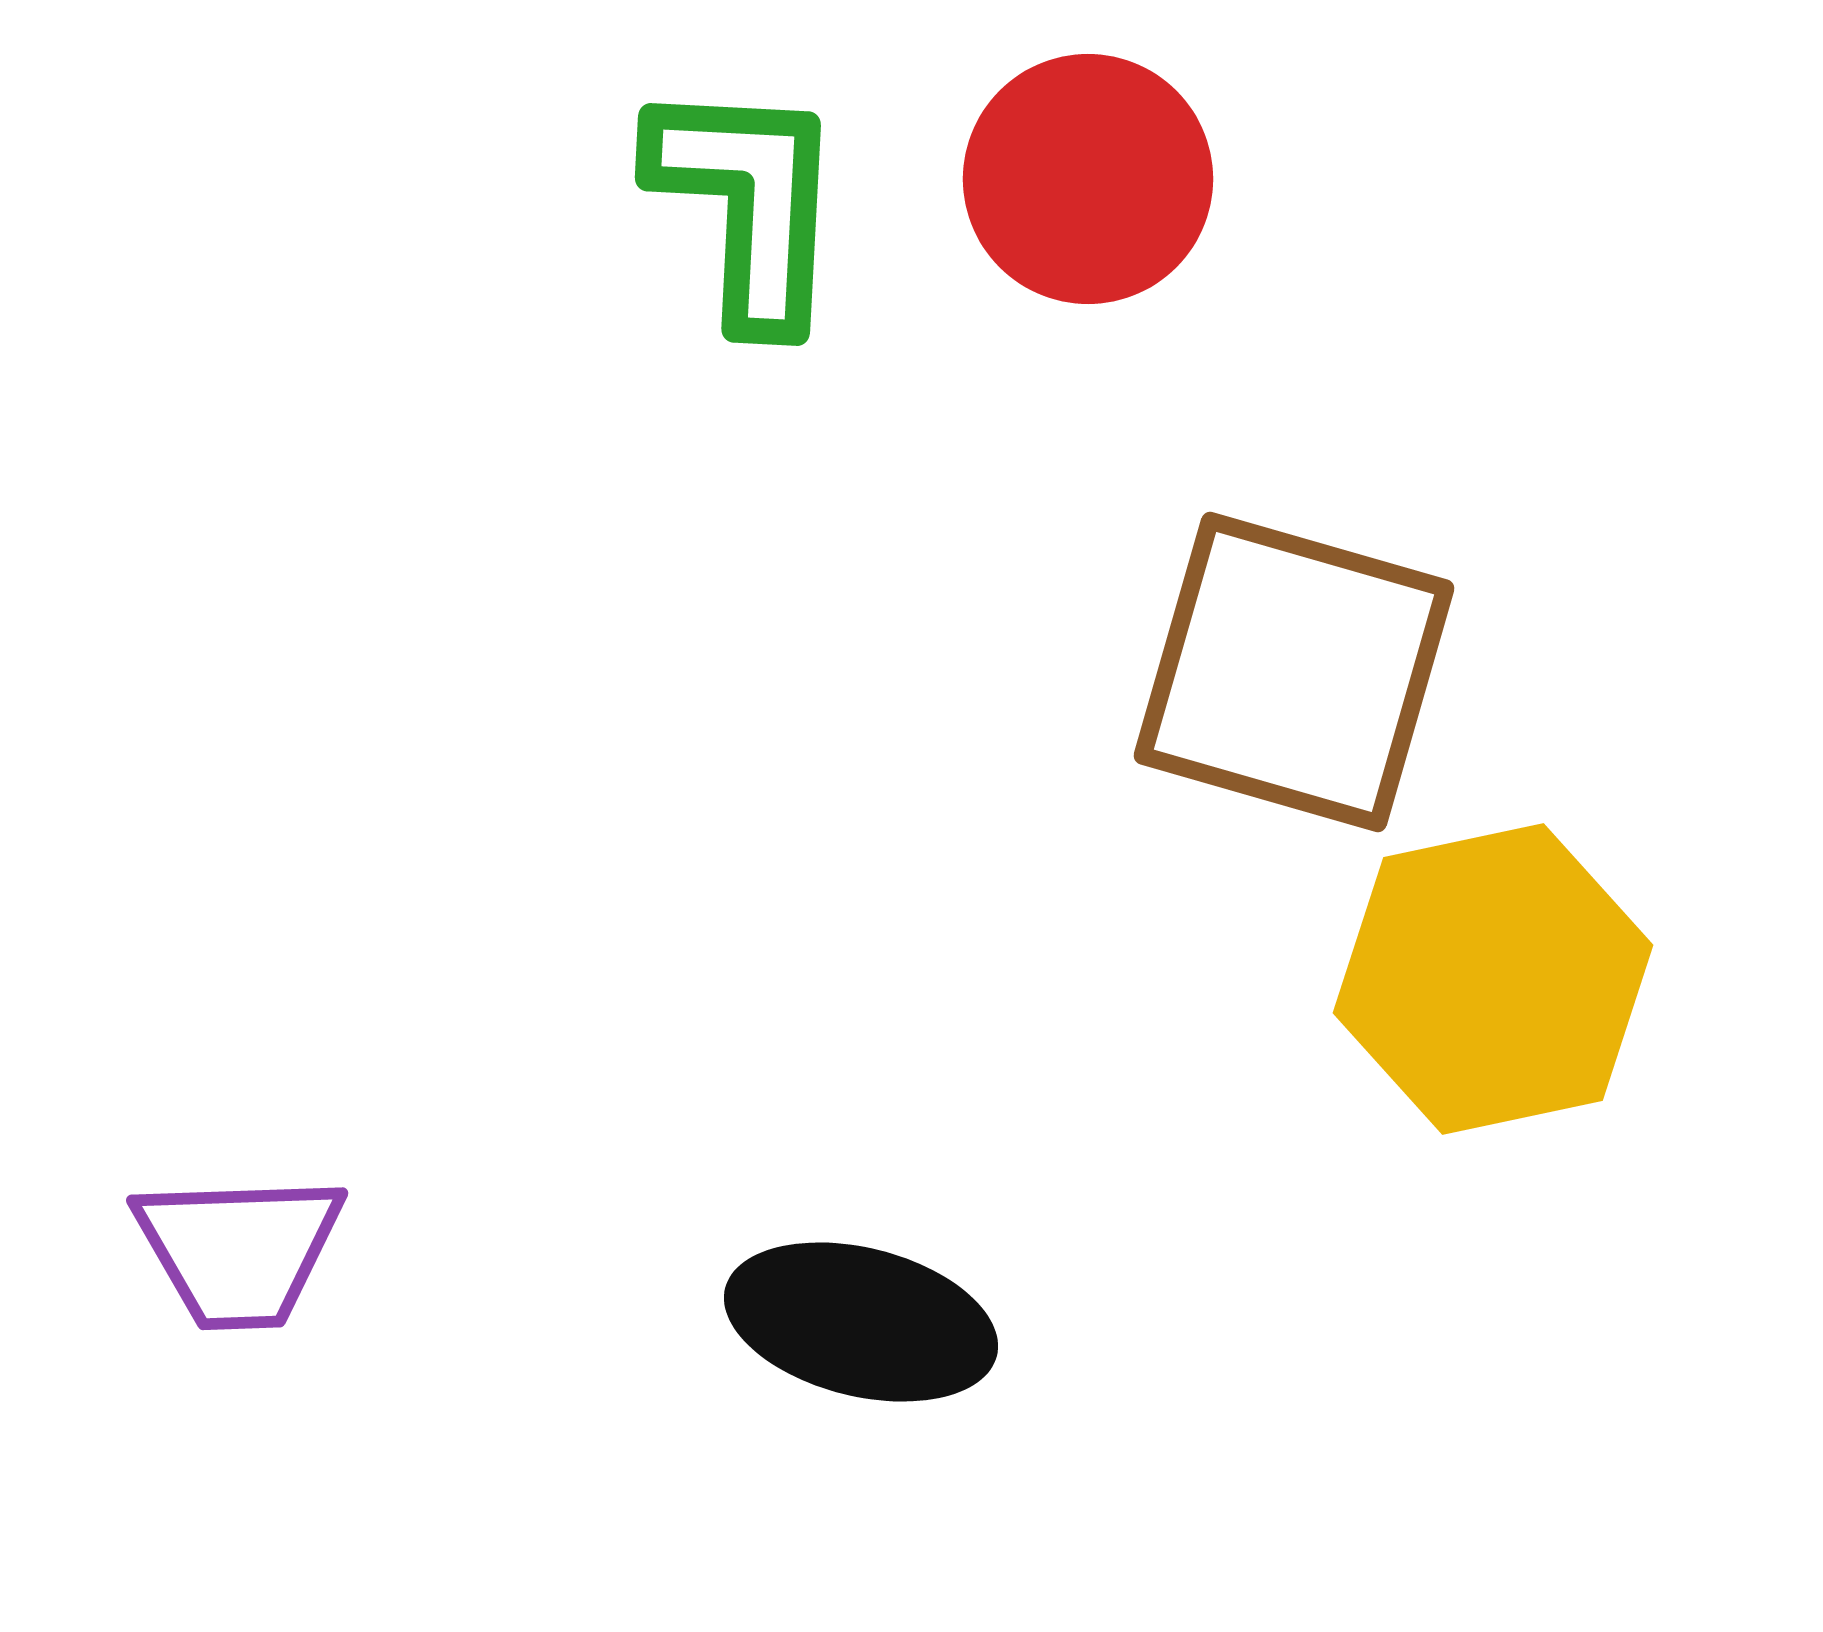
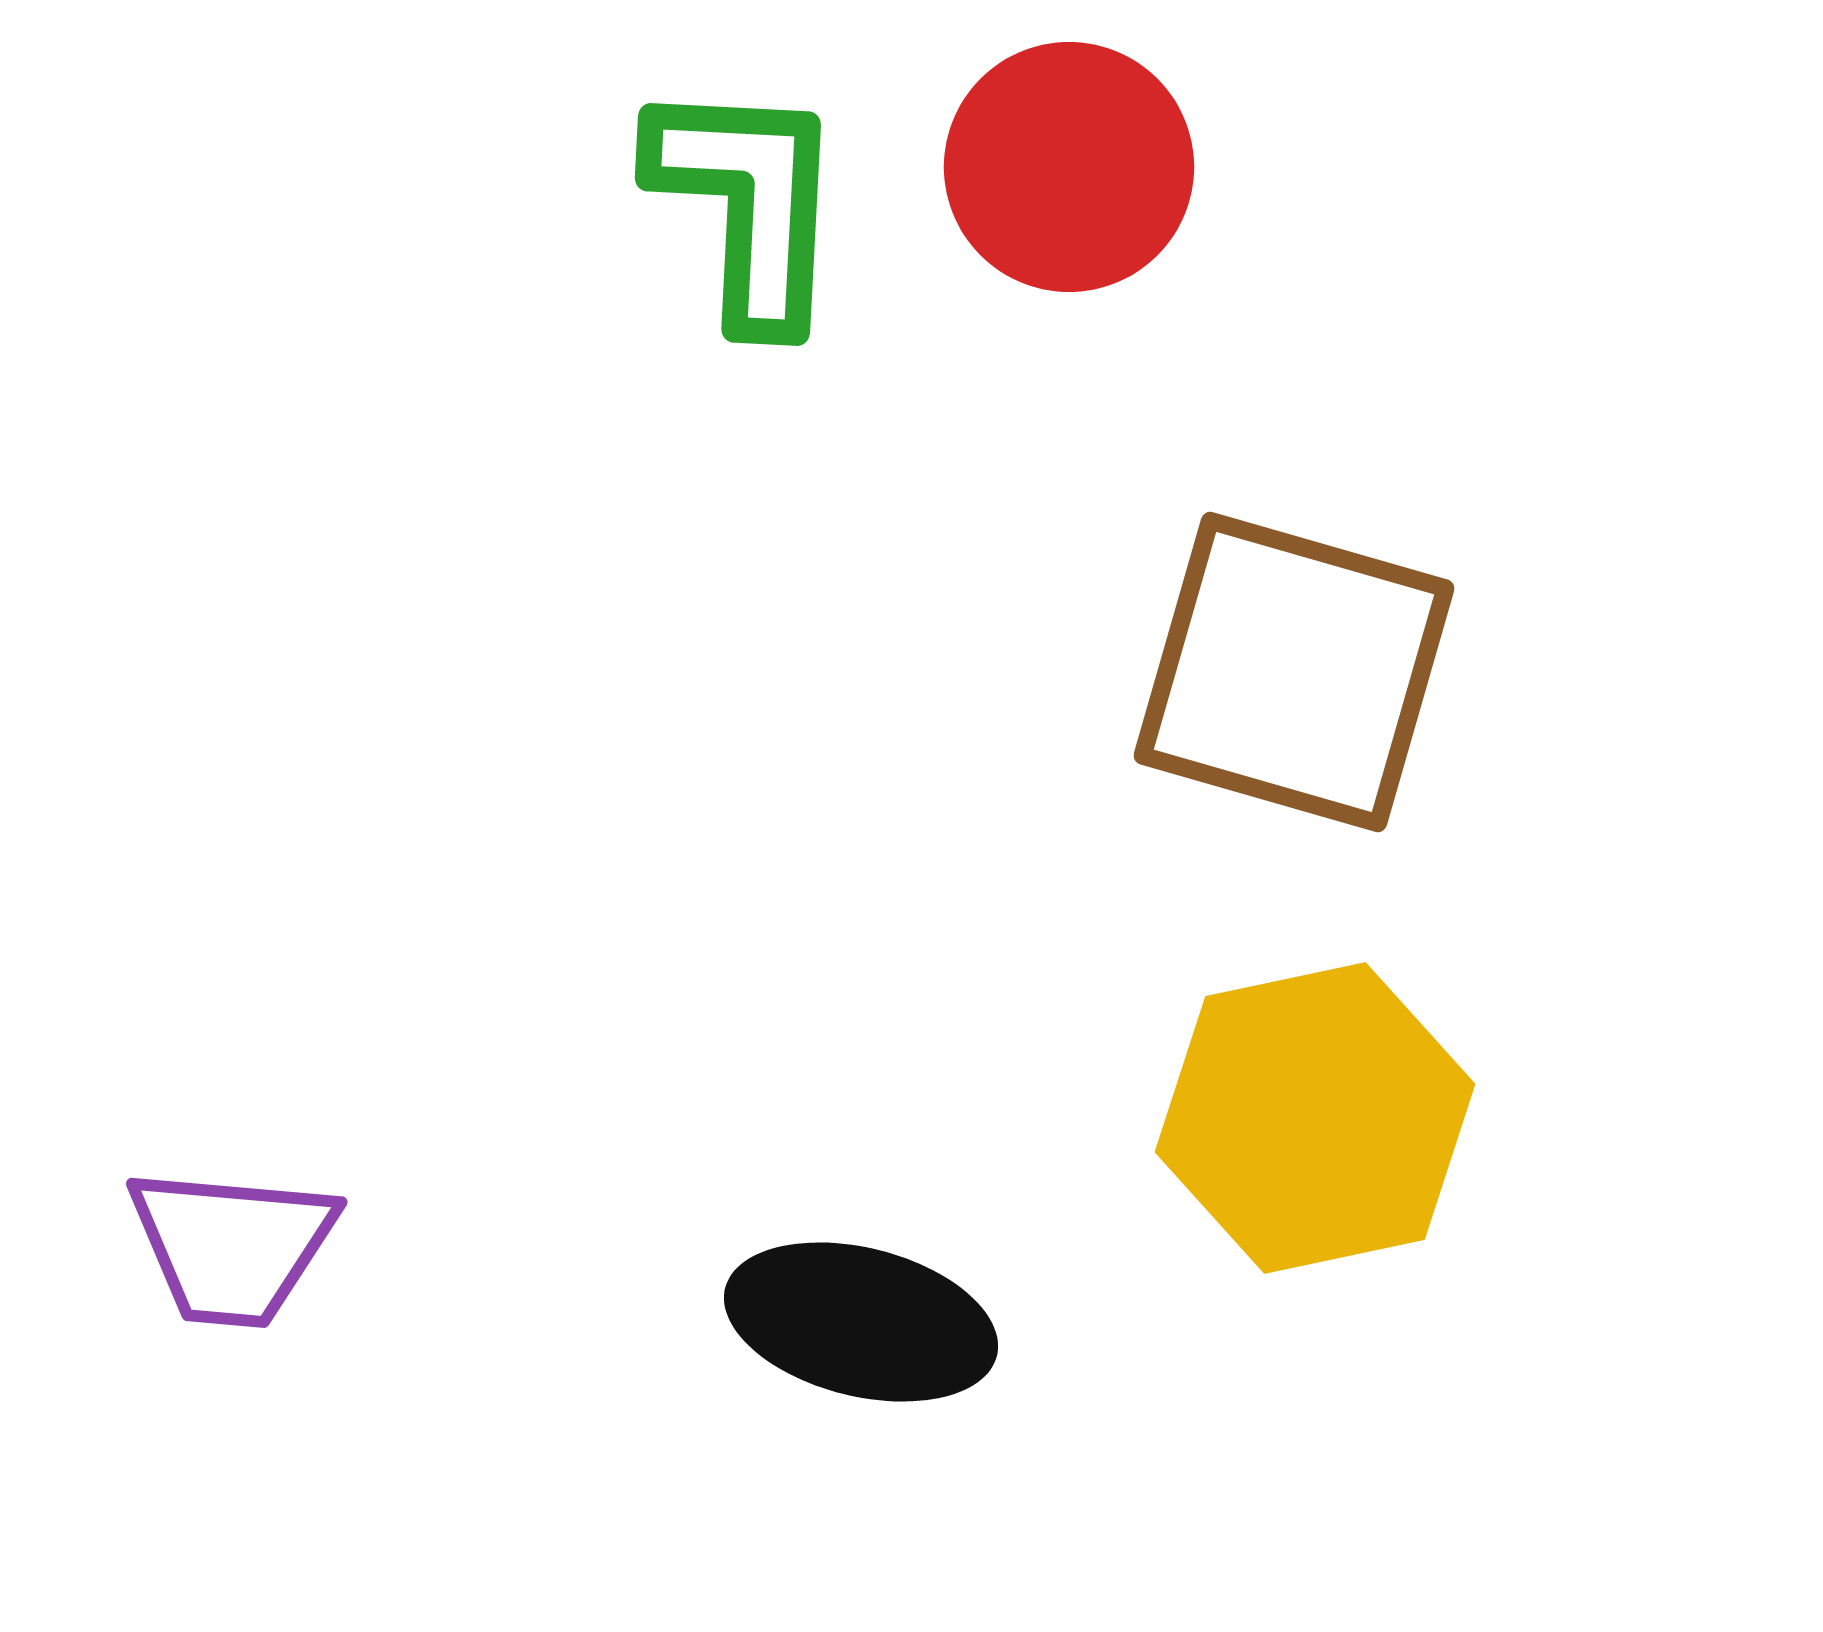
red circle: moved 19 px left, 12 px up
yellow hexagon: moved 178 px left, 139 px down
purple trapezoid: moved 7 px left, 4 px up; rotated 7 degrees clockwise
